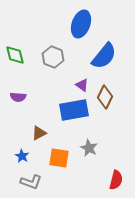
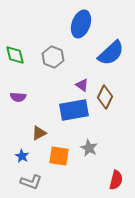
blue semicircle: moved 7 px right, 3 px up; rotated 8 degrees clockwise
orange square: moved 2 px up
